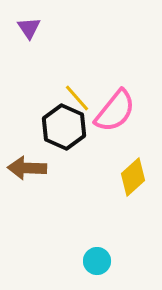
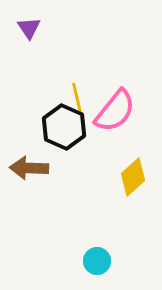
yellow line: rotated 28 degrees clockwise
brown arrow: moved 2 px right
